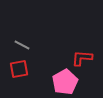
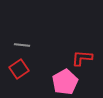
gray line: rotated 21 degrees counterclockwise
red square: rotated 24 degrees counterclockwise
